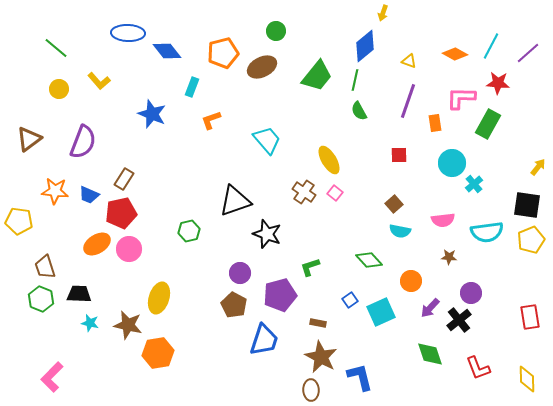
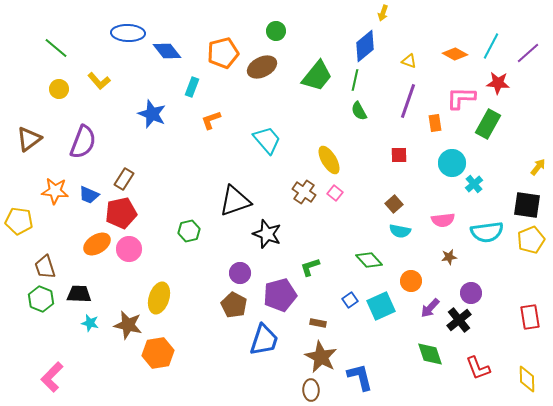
brown star at (449, 257): rotated 14 degrees counterclockwise
cyan square at (381, 312): moved 6 px up
